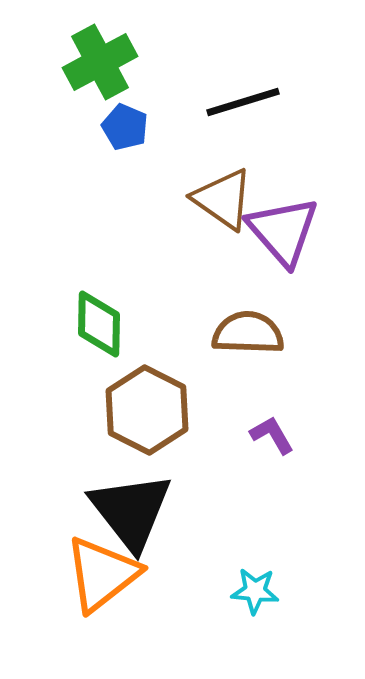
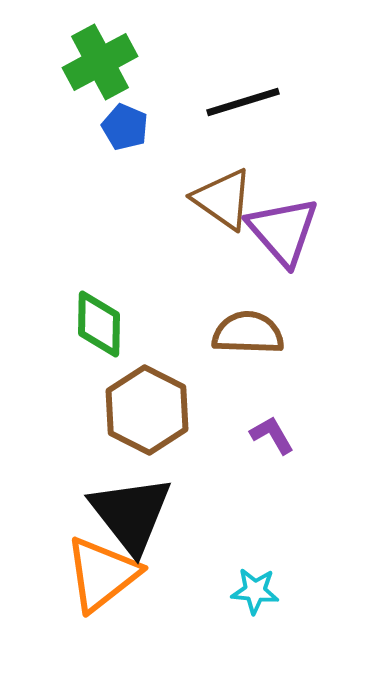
black triangle: moved 3 px down
